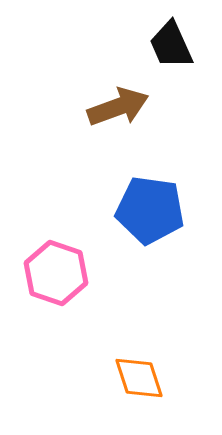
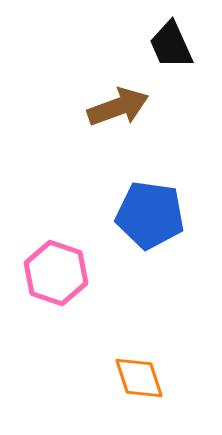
blue pentagon: moved 5 px down
